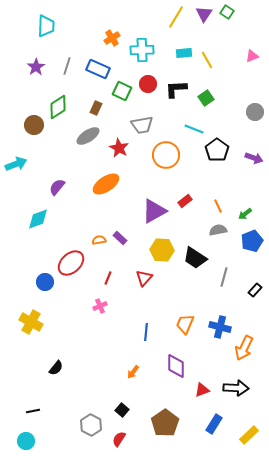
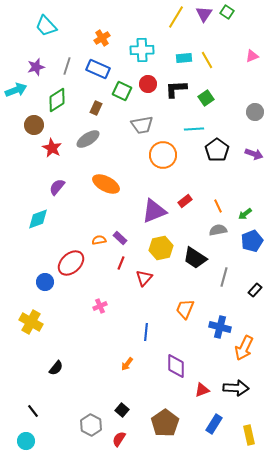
cyan trapezoid at (46, 26): rotated 135 degrees clockwise
orange cross at (112, 38): moved 10 px left
cyan rectangle at (184, 53): moved 5 px down
purple star at (36, 67): rotated 18 degrees clockwise
green diamond at (58, 107): moved 1 px left, 7 px up
cyan line at (194, 129): rotated 24 degrees counterclockwise
gray ellipse at (88, 136): moved 3 px down
red star at (119, 148): moved 67 px left
orange circle at (166, 155): moved 3 px left
purple arrow at (254, 158): moved 4 px up
cyan arrow at (16, 164): moved 74 px up
orange ellipse at (106, 184): rotated 60 degrees clockwise
purple triangle at (154, 211): rotated 8 degrees clockwise
yellow hexagon at (162, 250): moved 1 px left, 2 px up; rotated 15 degrees counterclockwise
red line at (108, 278): moved 13 px right, 15 px up
orange trapezoid at (185, 324): moved 15 px up
orange arrow at (133, 372): moved 6 px left, 8 px up
black line at (33, 411): rotated 64 degrees clockwise
yellow rectangle at (249, 435): rotated 60 degrees counterclockwise
